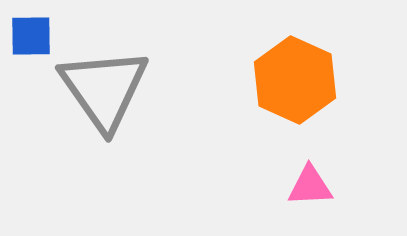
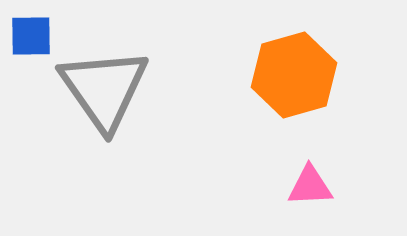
orange hexagon: moved 1 px left, 5 px up; rotated 20 degrees clockwise
